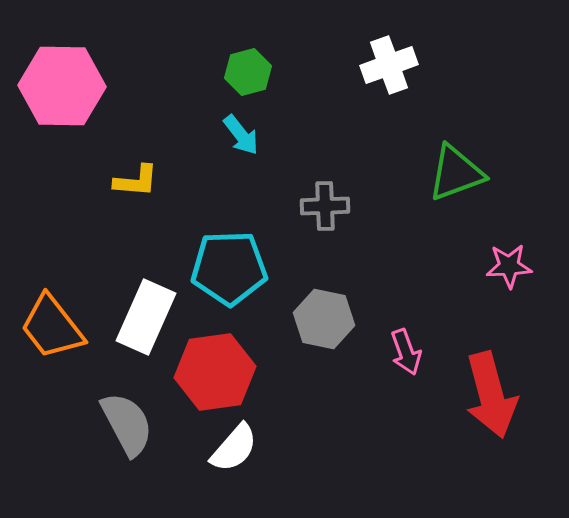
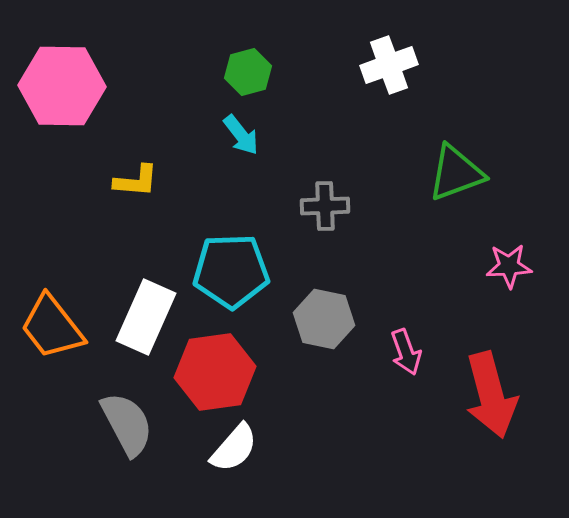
cyan pentagon: moved 2 px right, 3 px down
